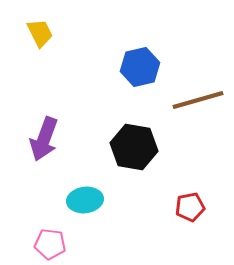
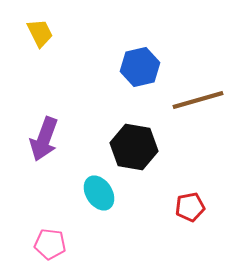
cyan ellipse: moved 14 px right, 7 px up; rotated 64 degrees clockwise
